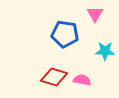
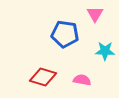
red diamond: moved 11 px left
